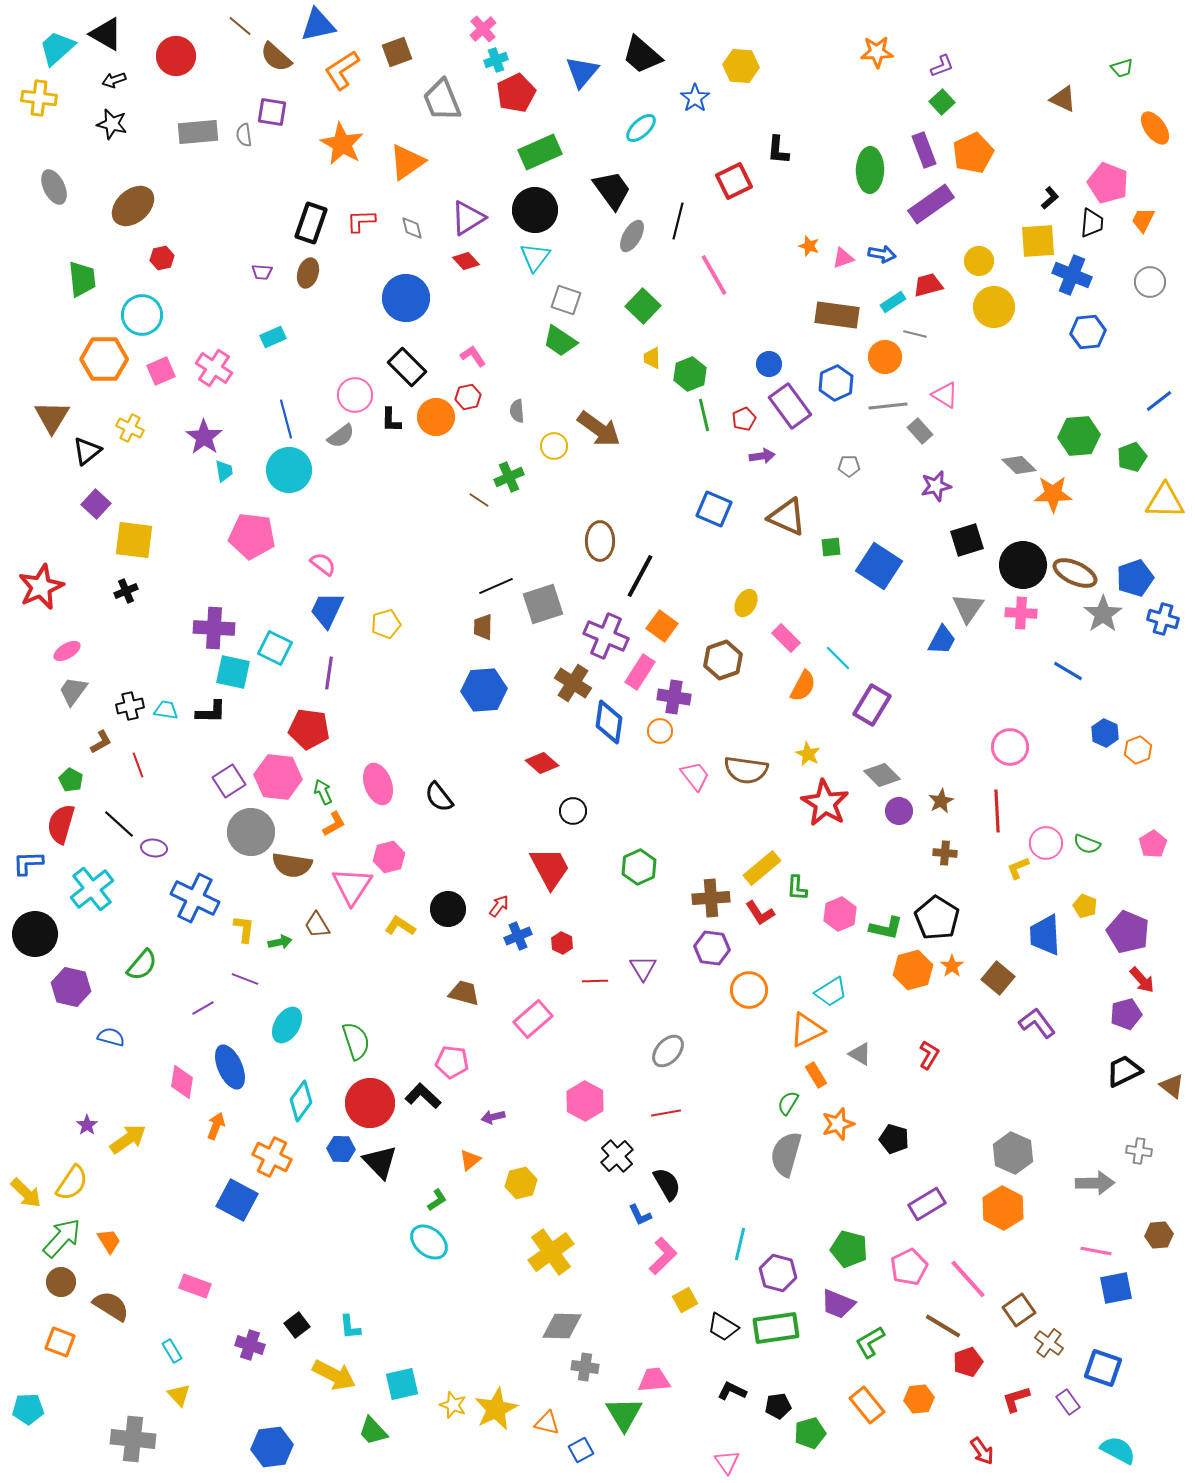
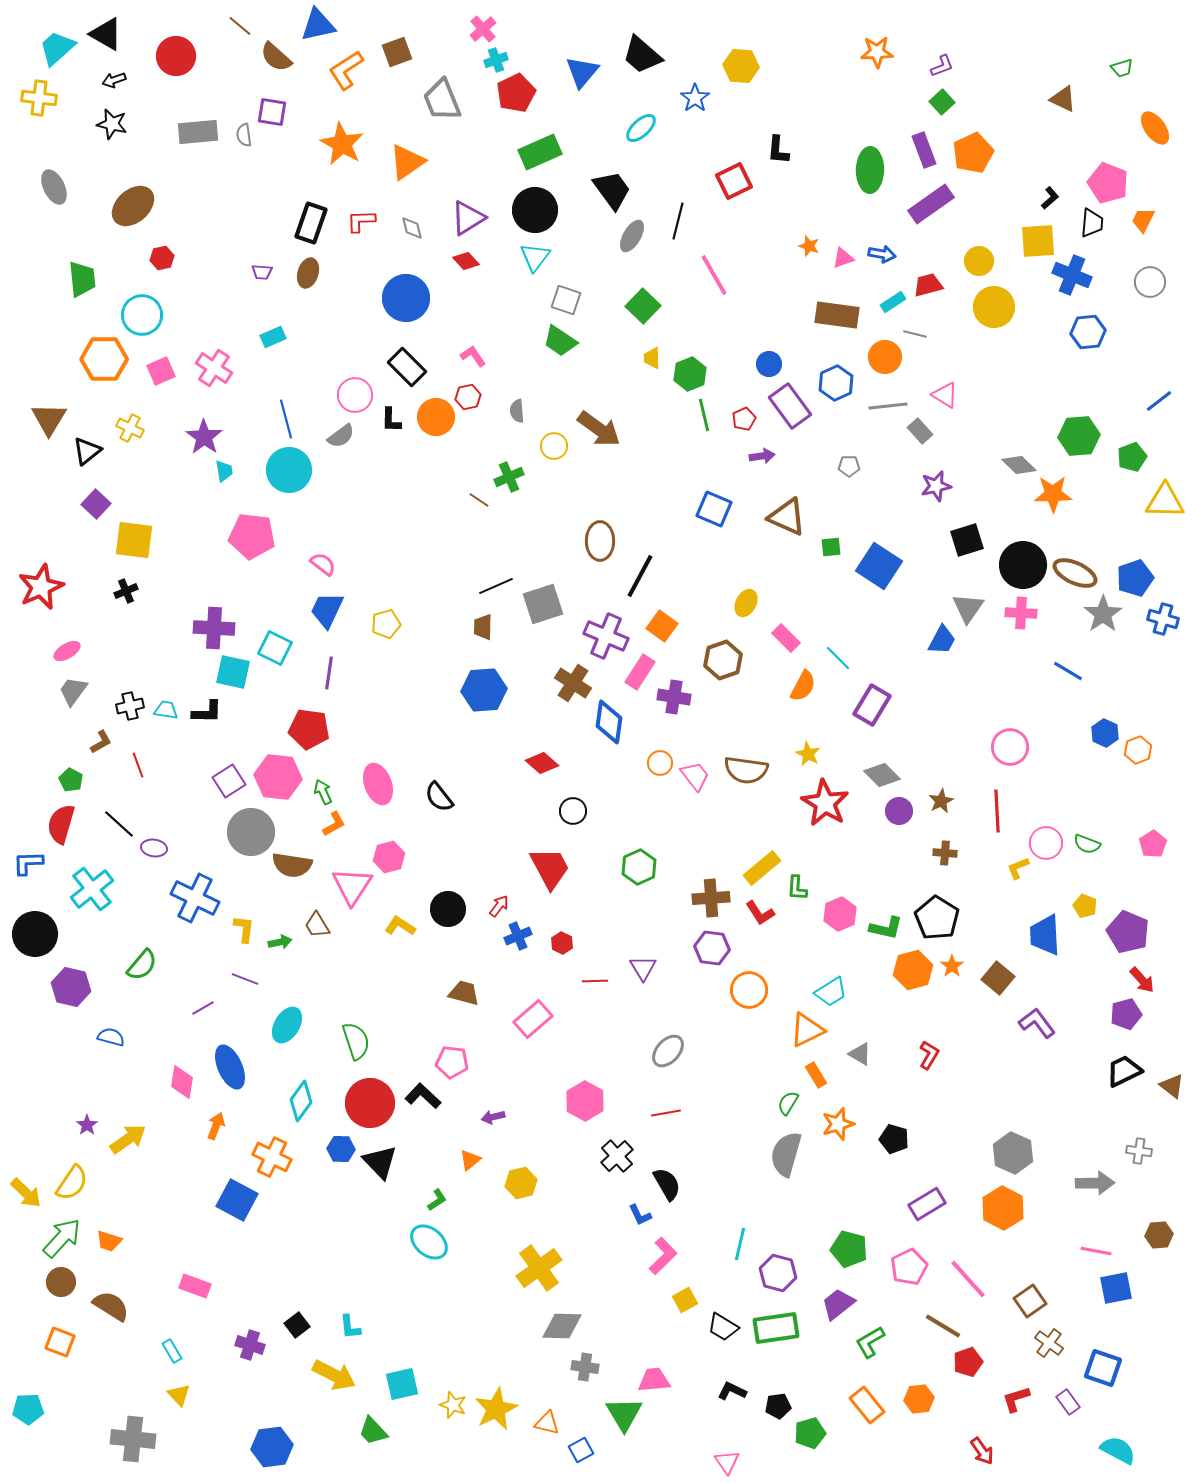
orange L-shape at (342, 70): moved 4 px right
brown triangle at (52, 417): moved 3 px left, 2 px down
black L-shape at (211, 712): moved 4 px left
orange circle at (660, 731): moved 32 px down
orange trapezoid at (109, 1241): rotated 140 degrees clockwise
yellow cross at (551, 1252): moved 12 px left, 16 px down
purple trapezoid at (838, 1304): rotated 120 degrees clockwise
brown square at (1019, 1310): moved 11 px right, 9 px up
